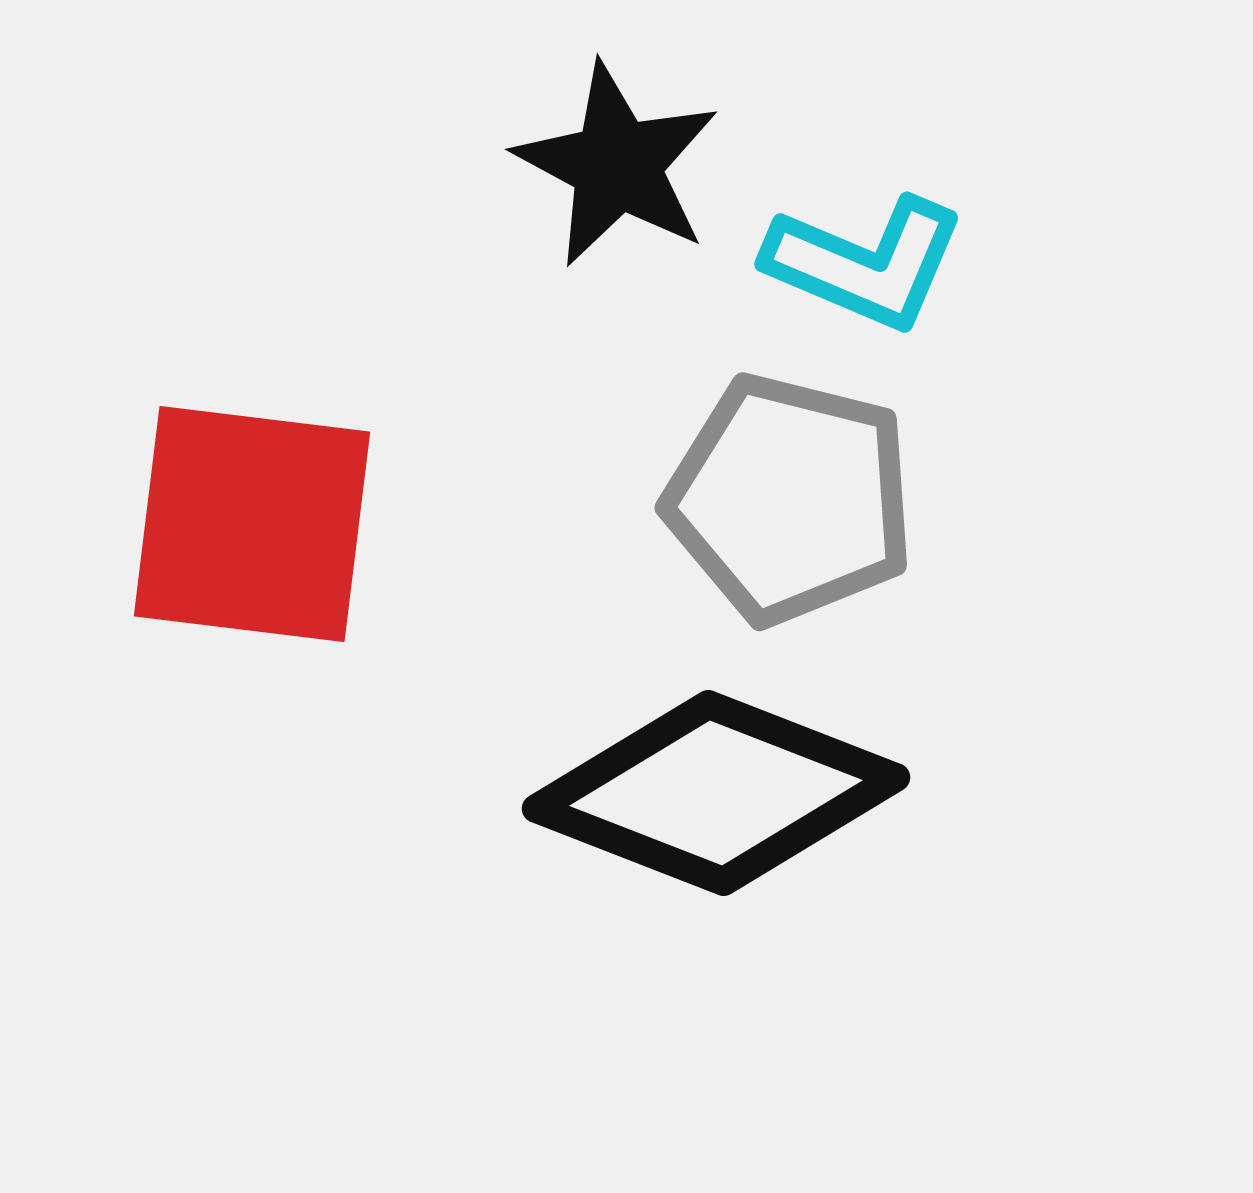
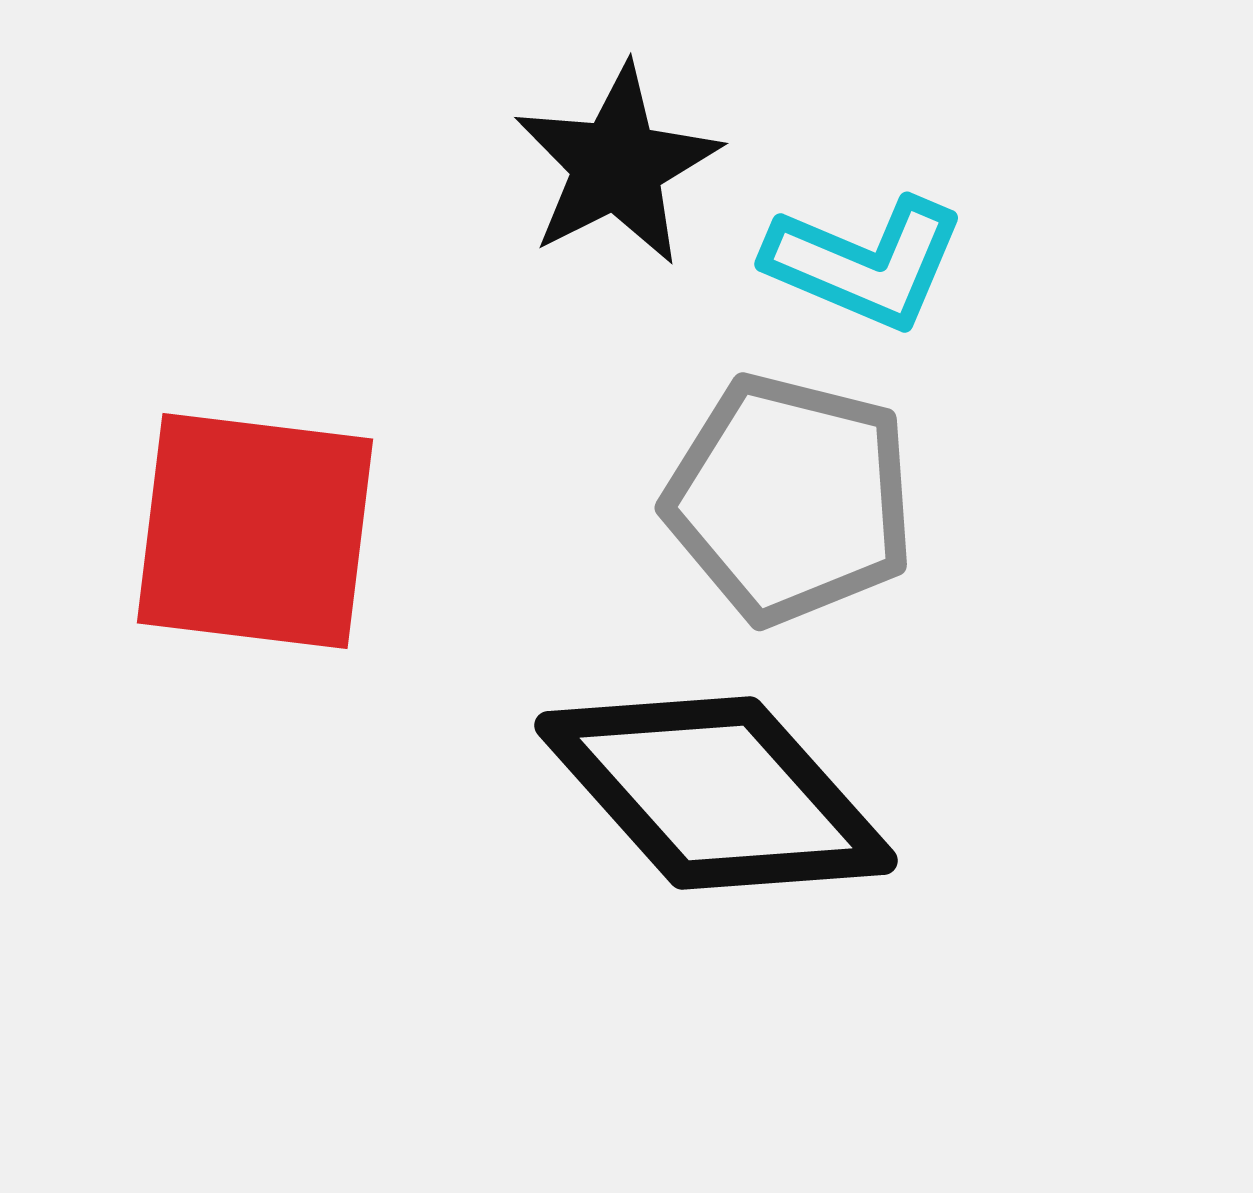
black star: rotated 17 degrees clockwise
red square: moved 3 px right, 7 px down
black diamond: rotated 27 degrees clockwise
